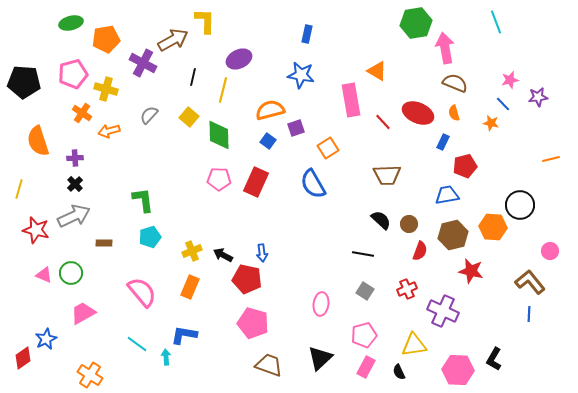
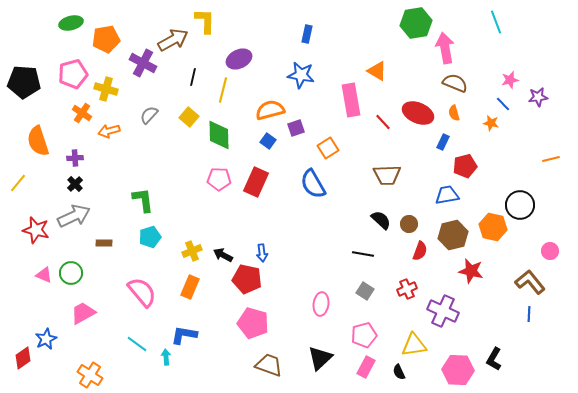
yellow line at (19, 189): moved 1 px left, 6 px up; rotated 24 degrees clockwise
orange hexagon at (493, 227): rotated 8 degrees clockwise
